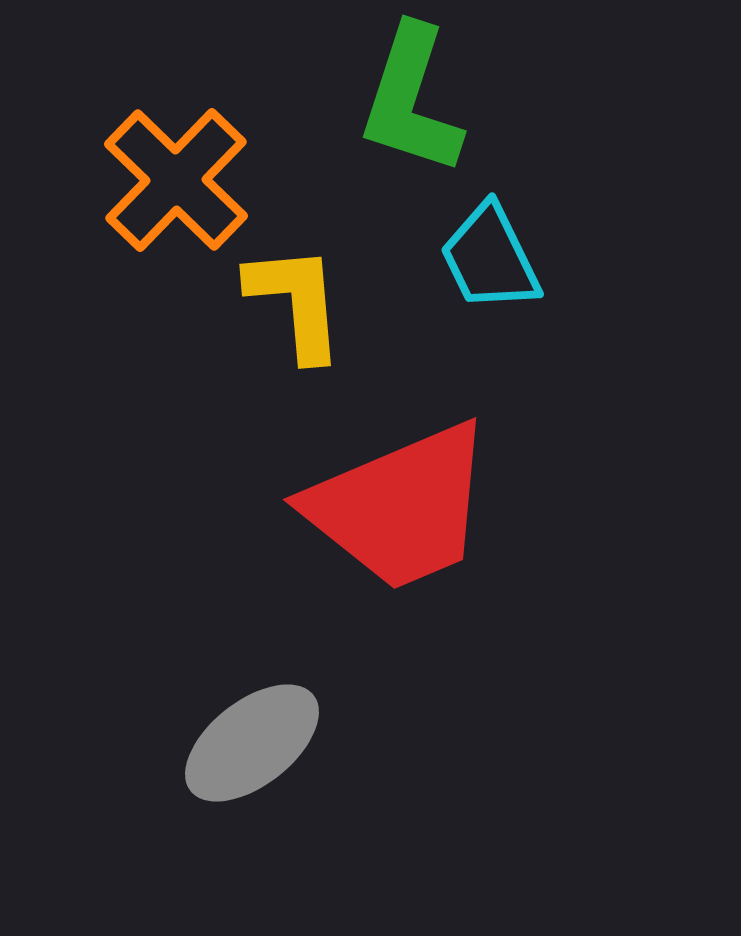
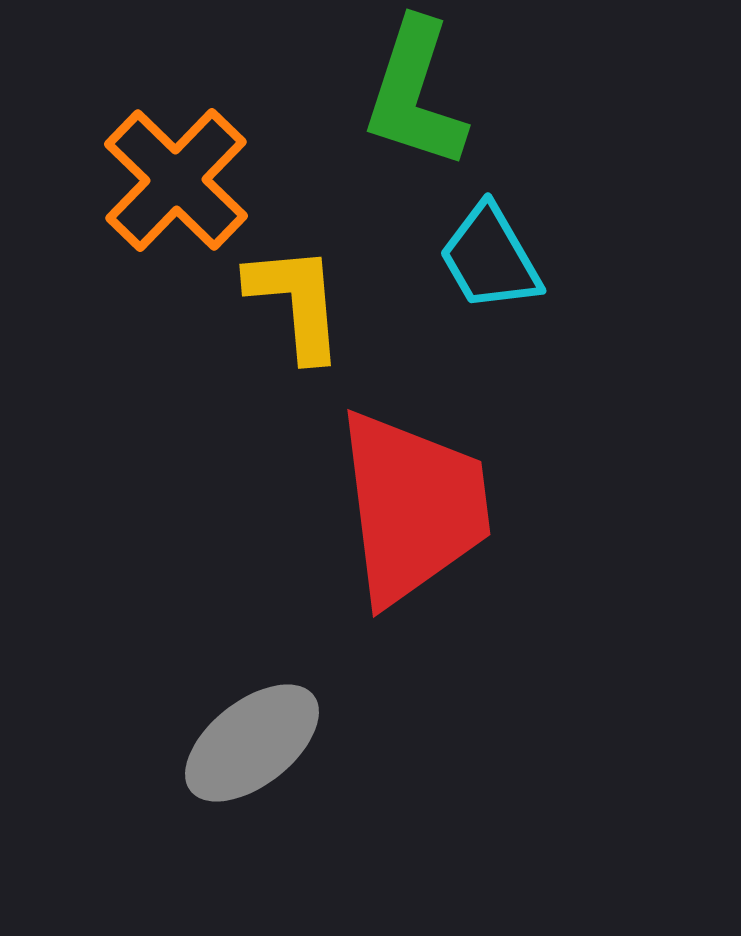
green L-shape: moved 4 px right, 6 px up
cyan trapezoid: rotated 4 degrees counterclockwise
red trapezoid: moved 13 px right; rotated 74 degrees counterclockwise
